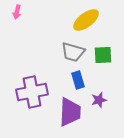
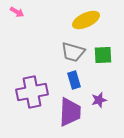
pink arrow: rotated 72 degrees counterclockwise
yellow ellipse: rotated 12 degrees clockwise
blue rectangle: moved 4 px left
